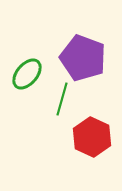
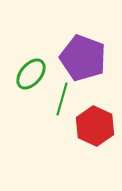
green ellipse: moved 4 px right
red hexagon: moved 3 px right, 11 px up
